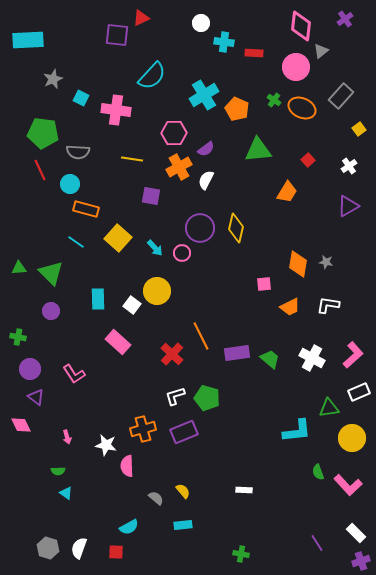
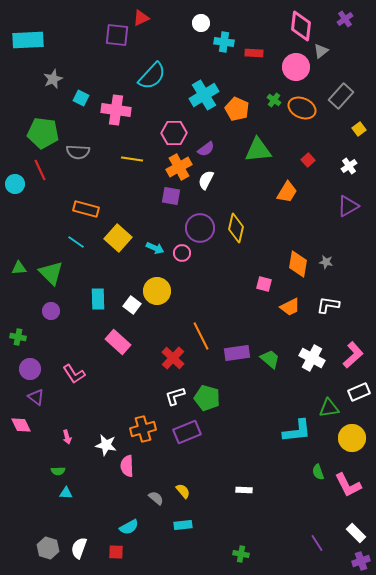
cyan circle at (70, 184): moved 55 px left
purple square at (151, 196): moved 20 px right
cyan arrow at (155, 248): rotated 24 degrees counterclockwise
pink square at (264, 284): rotated 21 degrees clockwise
red cross at (172, 354): moved 1 px right, 4 px down
purple rectangle at (184, 432): moved 3 px right
pink L-shape at (348, 485): rotated 16 degrees clockwise
cyan triangle at (66, 493): rotated 32 degrees counterclockwise
